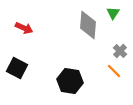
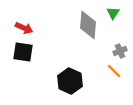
gray cross: rotated 24 degrees clockwise
black square: moved 6 px right, 16 px up; rotated 20 degrees counterclockwise
black hexagon: rotated 15 degrees clockwise
